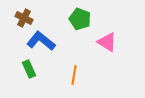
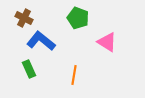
green pentagon: moved 2 px left, 1 px up
